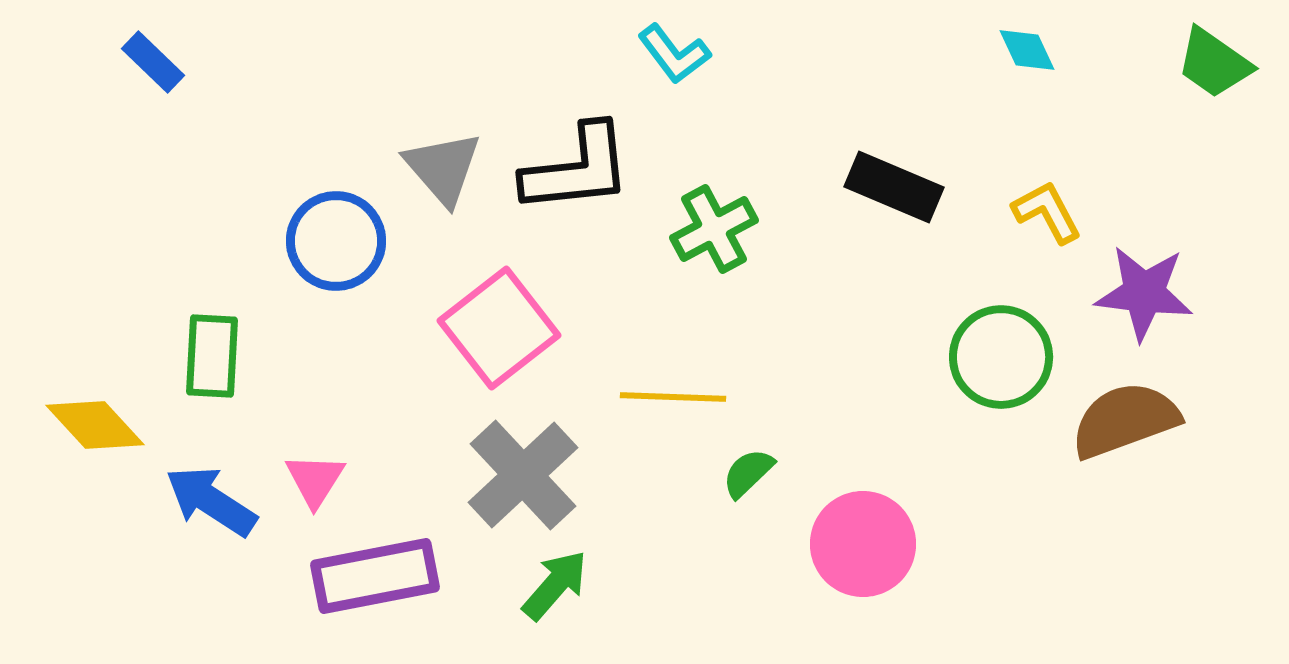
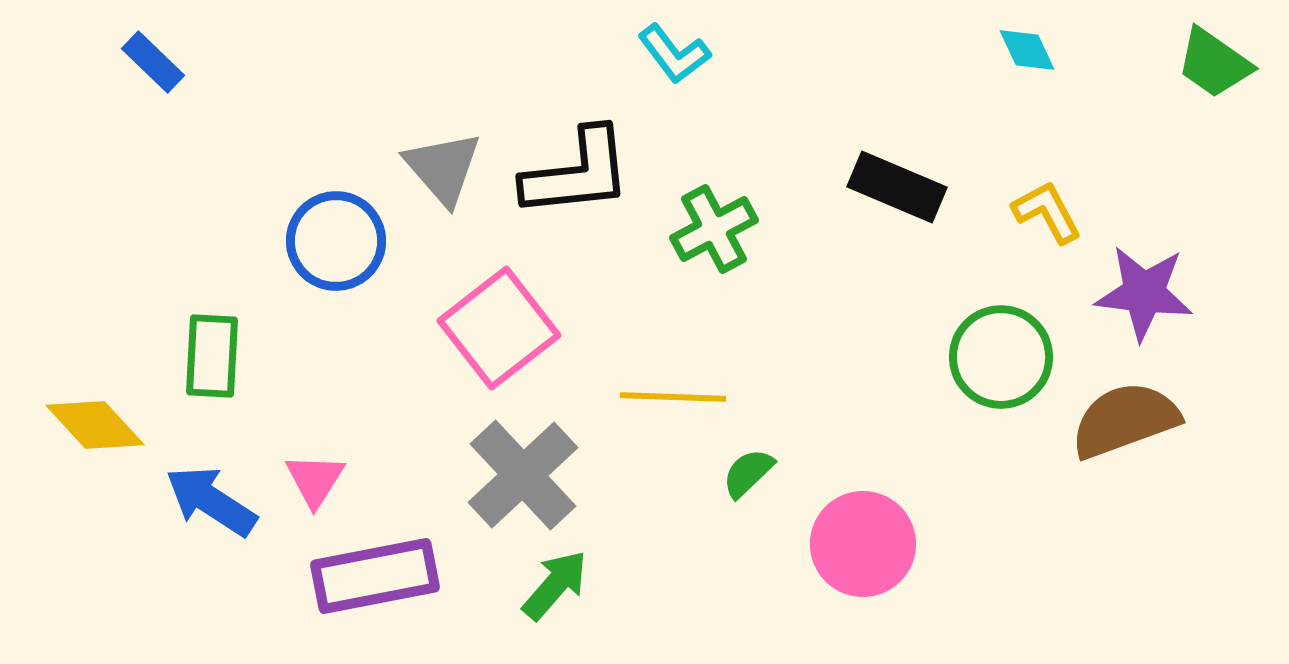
black L-shape: moved 4 px down
black rectangle: moved 3 px right
